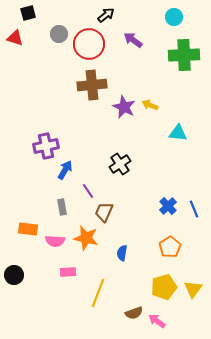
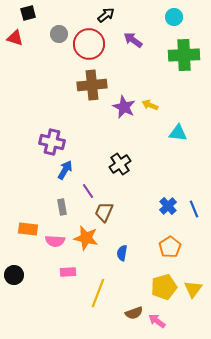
purple cross: moved 6 px right, 4 px up; rotated 25 degrees clockwise
